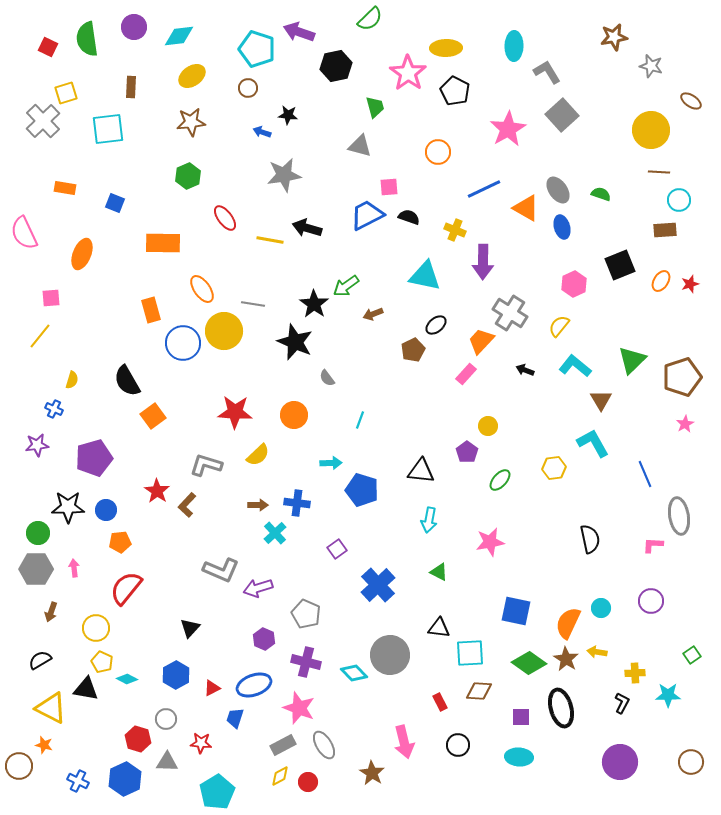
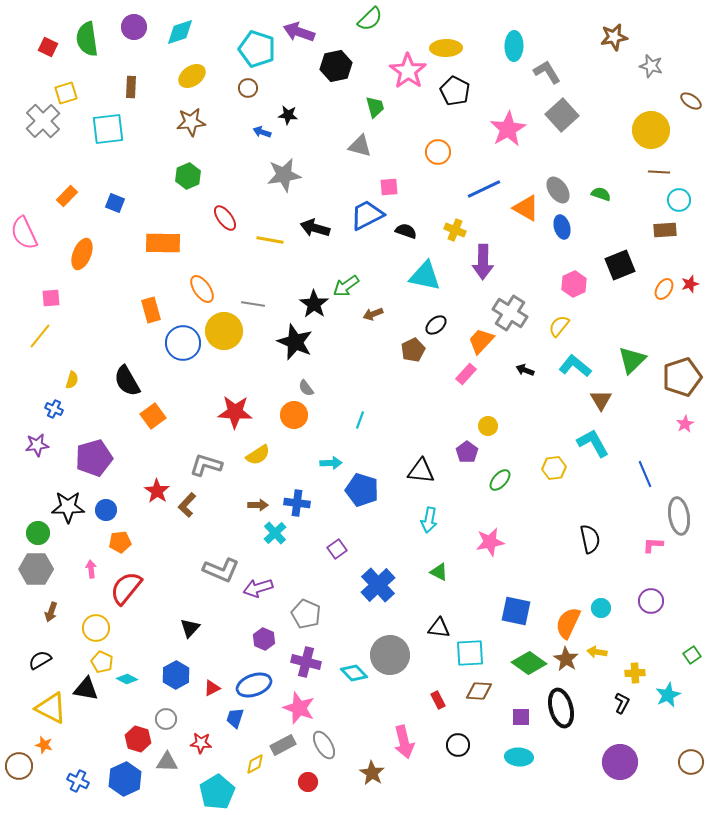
cyan diamond at (179, 36): moved 1 px right, 4 px up; rotated 12 degrees counterclockwise
pink star at (408, 73): moved 2 px up
orange rectangle at (65, 188): moved 2 px right, 8 px down; rotated 55 degrees counterclockwise
black semicircle at (409, 217): moved 3 px left, 14 px down
black arrow at (307, 228): moved 8 px right
orange ellipse at (661, 281): moved 3 px right, 8 px down
gray semicircle at (327, 378): moved 21 px left, 10 px down
yellow semicircle at (258, 455): rotated 10 degrees clockwise
pink arrow at (74, 568): moved 17 px right, 1 px down
cyan star at (668, 695): rotated 25 degrees counterclockwise
red rectangle at (440, 702): moved 2 px left, 2 px up
yellow diamond at (280, 776): moved 25 px left, 12 px up
